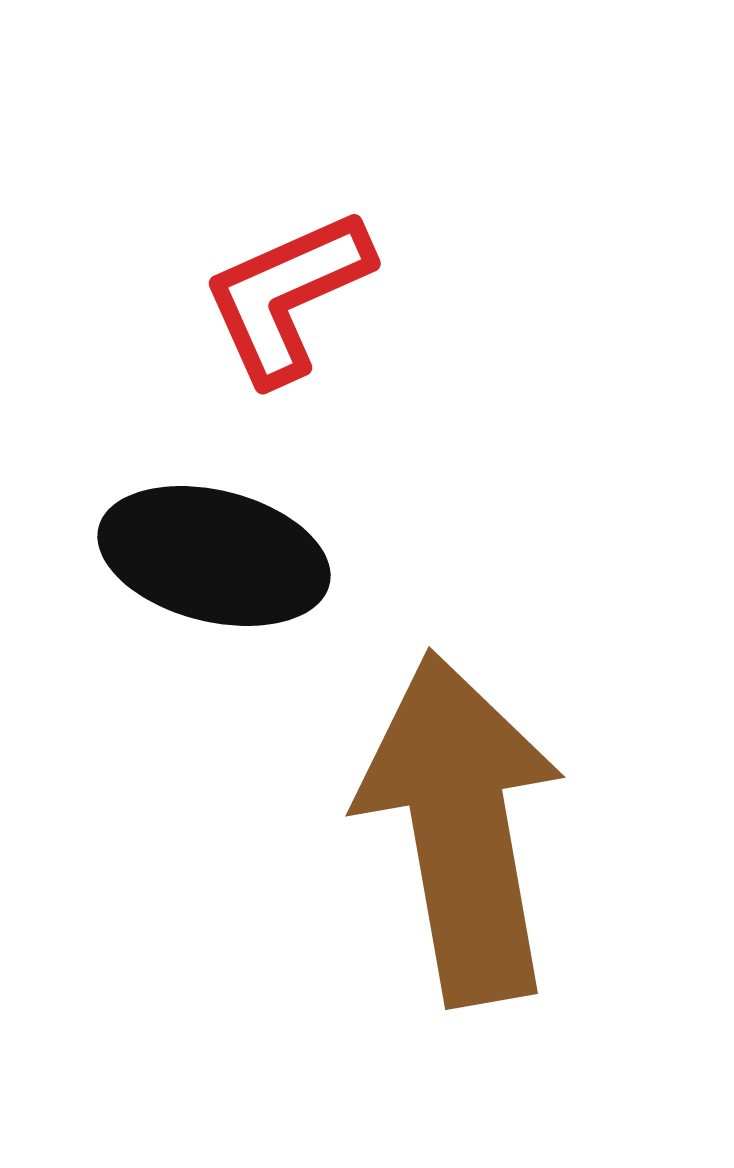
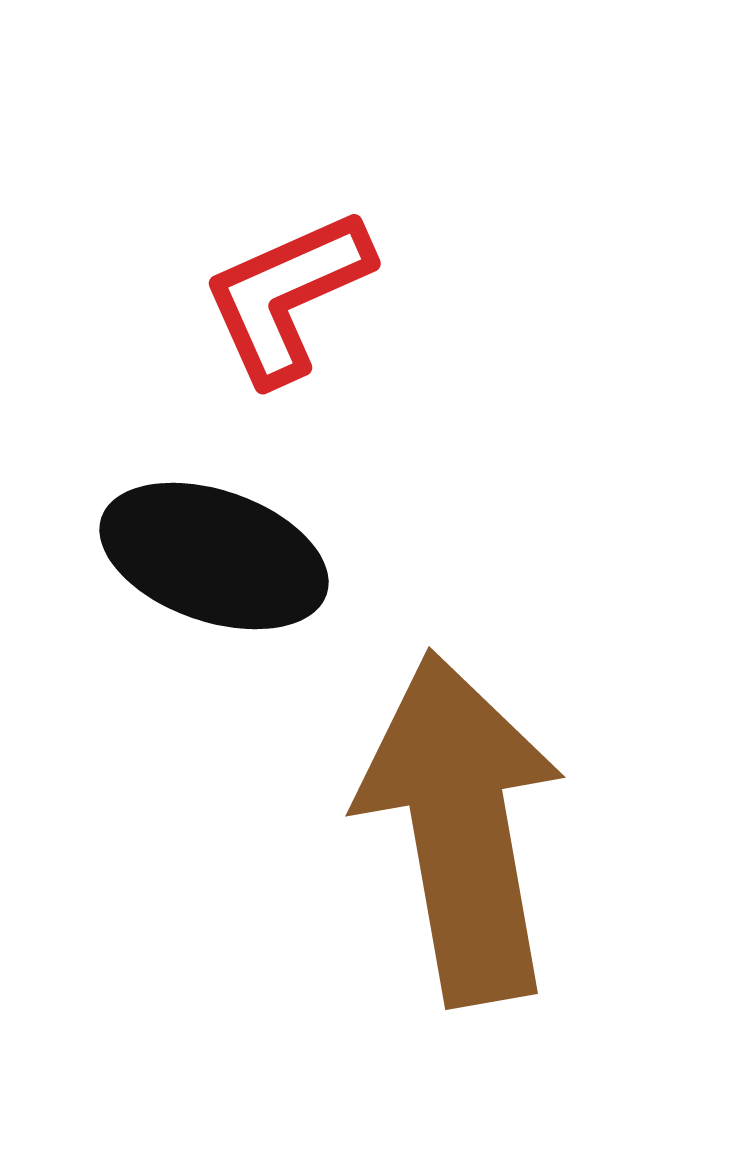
black ellipse: rotated 5 degrees clockwise
